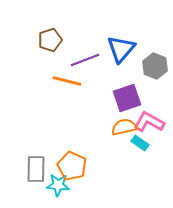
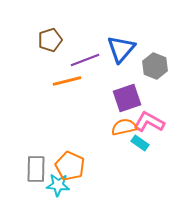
orange line: rotated 28 degrees counterclockwise
orange pentagon: moved 2 px left
